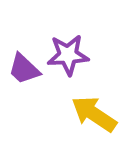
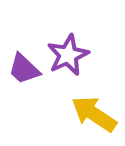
purple star: rotated 21 degrees counterclockwise
